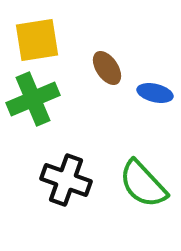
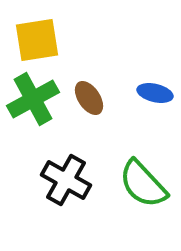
brown ellipse: moved 18 px left, 30 px down
green cross: rotated 6 degrees counterclockwise
black cross: rotated 9 degrees clockwise
